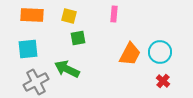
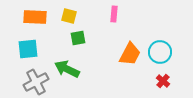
orange rectangle: moved 3 px right, 2 px down
